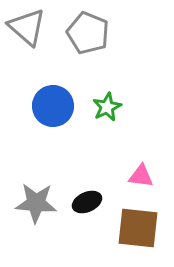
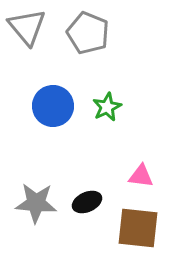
gray triangle: rotated 9 degrees clockwise
